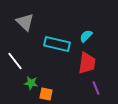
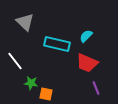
red trapezoid: rotated 105 degrees clockwise
